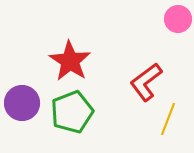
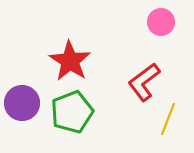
pink circle: moved 17 px left, 3 px down
red L-shape: moved 2 px left
